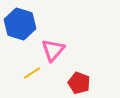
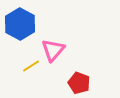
blue hexagon: rotated 12 degrees clockwise
yellow line: moved 1 px left, 7 px up
